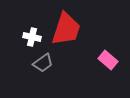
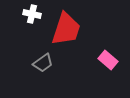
white cross: moved 23 px up
